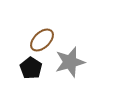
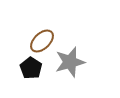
brown ellipse: moved 1 px down
